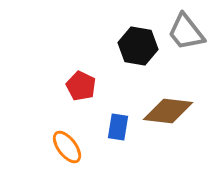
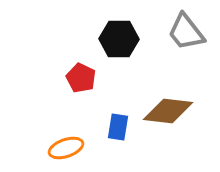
black hexagon: moved 19 px left, 7 px up; rotated 9 degrees counterclockwise
red pentagon: moved 8 px up
orange ellipse: moved 1 px left, 1 px down; rotated 72 degrees counterclockwise
